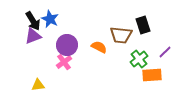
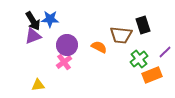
blue star: rotated 24 degrees counterclockwise
orange rectangle: rotated 18 degrees counterclockwise
